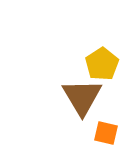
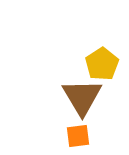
orange square: moved 28 px left, 3 px down; rotated 20 degrees counterclockwise
